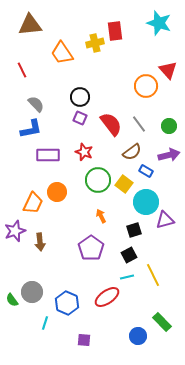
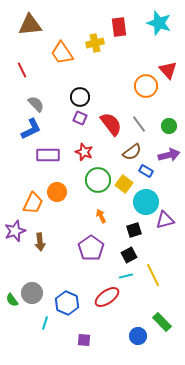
red rectangle at (115, 31): moved 4 px right, 4 px up
blue L-shape at (31, 129): rotated 15 degrees counterclockwise
cyan line at (127, 277): moved 1 px left, 1 px up
gray circle at (32, 292): moved 1 px down
